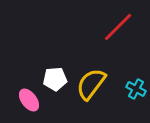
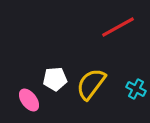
red line: rotated 16 degrees clockwise
